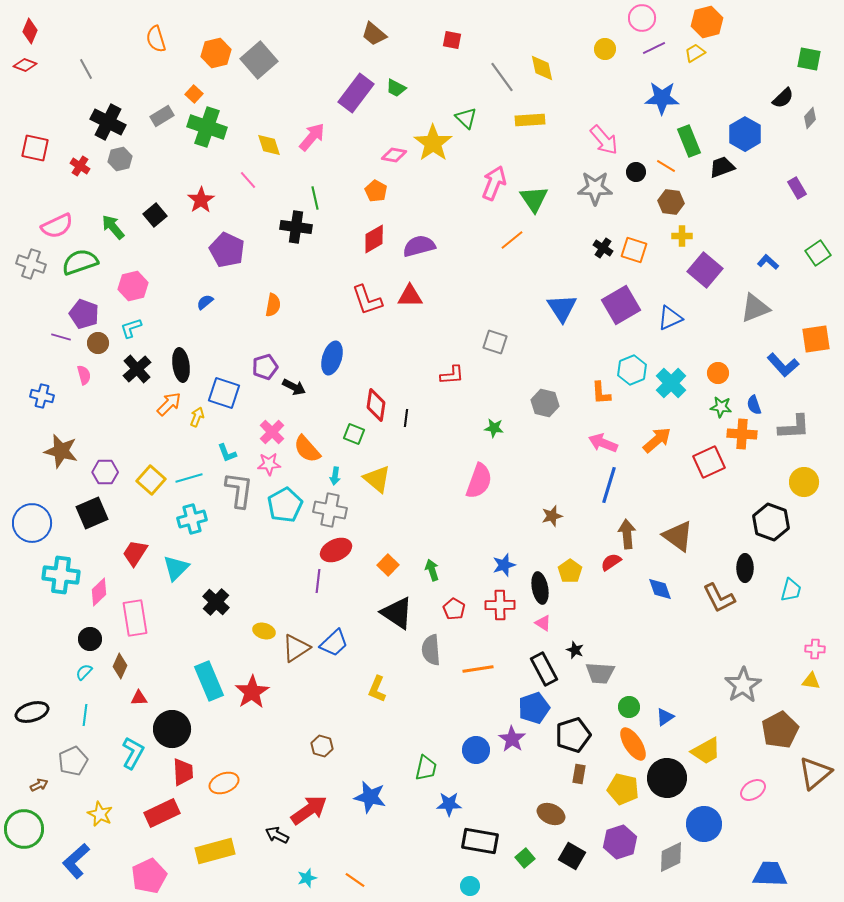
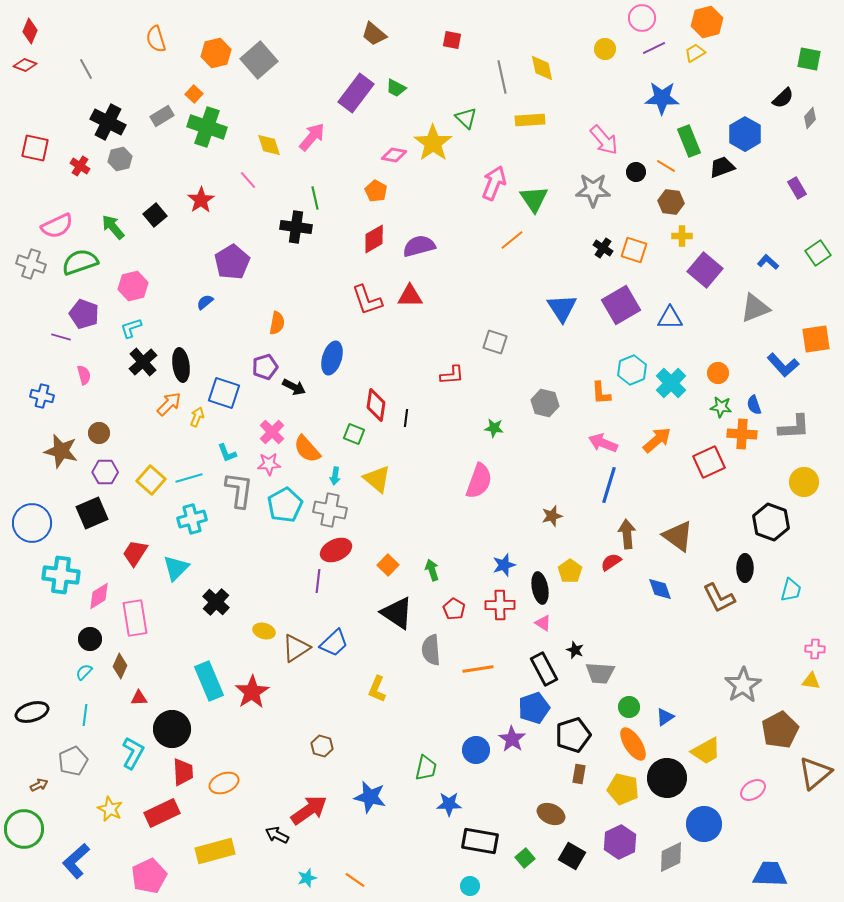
gray line at (502, 77): rotated 24 degrees clockwise
gray star at (595, 188): moved 2 px left, 2 px down
purple pentagon at (227, 250): moved 5 px right, 12 px down; rotated 16 degrees clockwise
orange semicircle at (273, 305): moved 4 px right, 18 px down
blue triangle at (670, 318): rotated 24 degrees clockwise
brown circle at (98, 343): moved 1 px right, 90 px down
black cross at (137, 369): moved 6 px right, 7 px up
pink diamond at (99, 592): moved 4 px down; rotated 12 degrees clockwise
yellow star at (100, 814): moved 10 px right, 5 px up
purple hexagon at (620, 842): rotated 8 degrees counterclockwise
